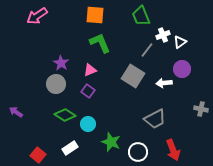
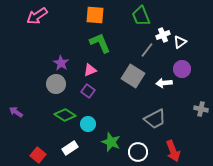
red arrow: moved 1 px down
